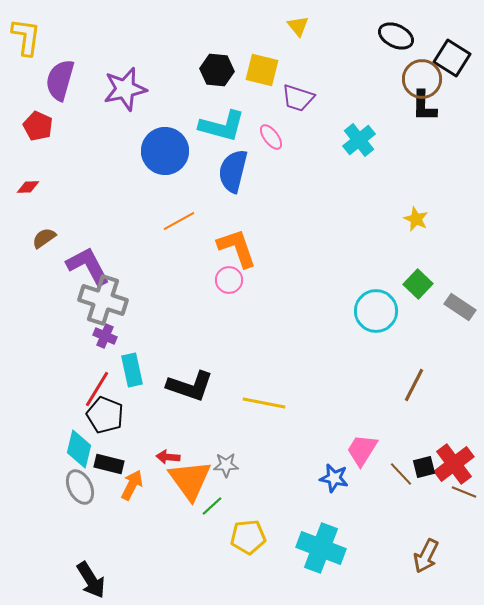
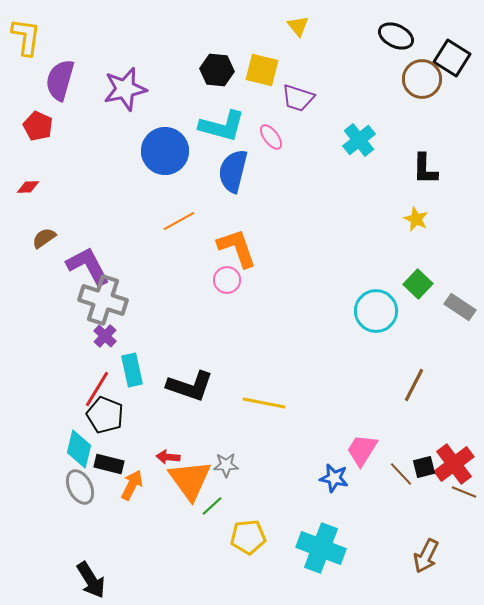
black L-shape at (424, 106): moved 1 px right, 63 px down
pink circle at (229, 280): moved 2 px left
purple cross at (105, 336): rotated 20 degrees clockwise
